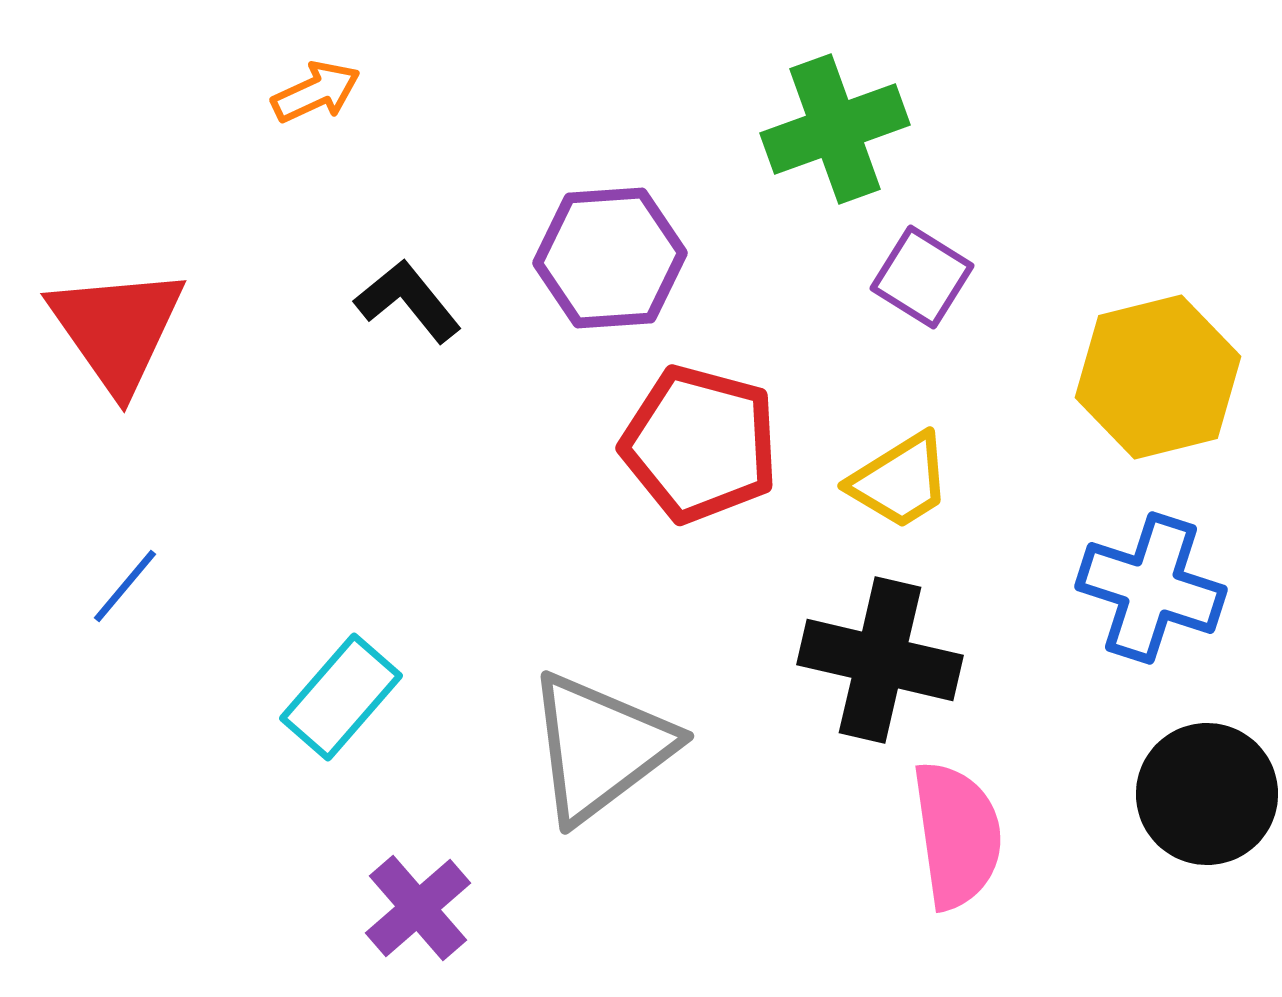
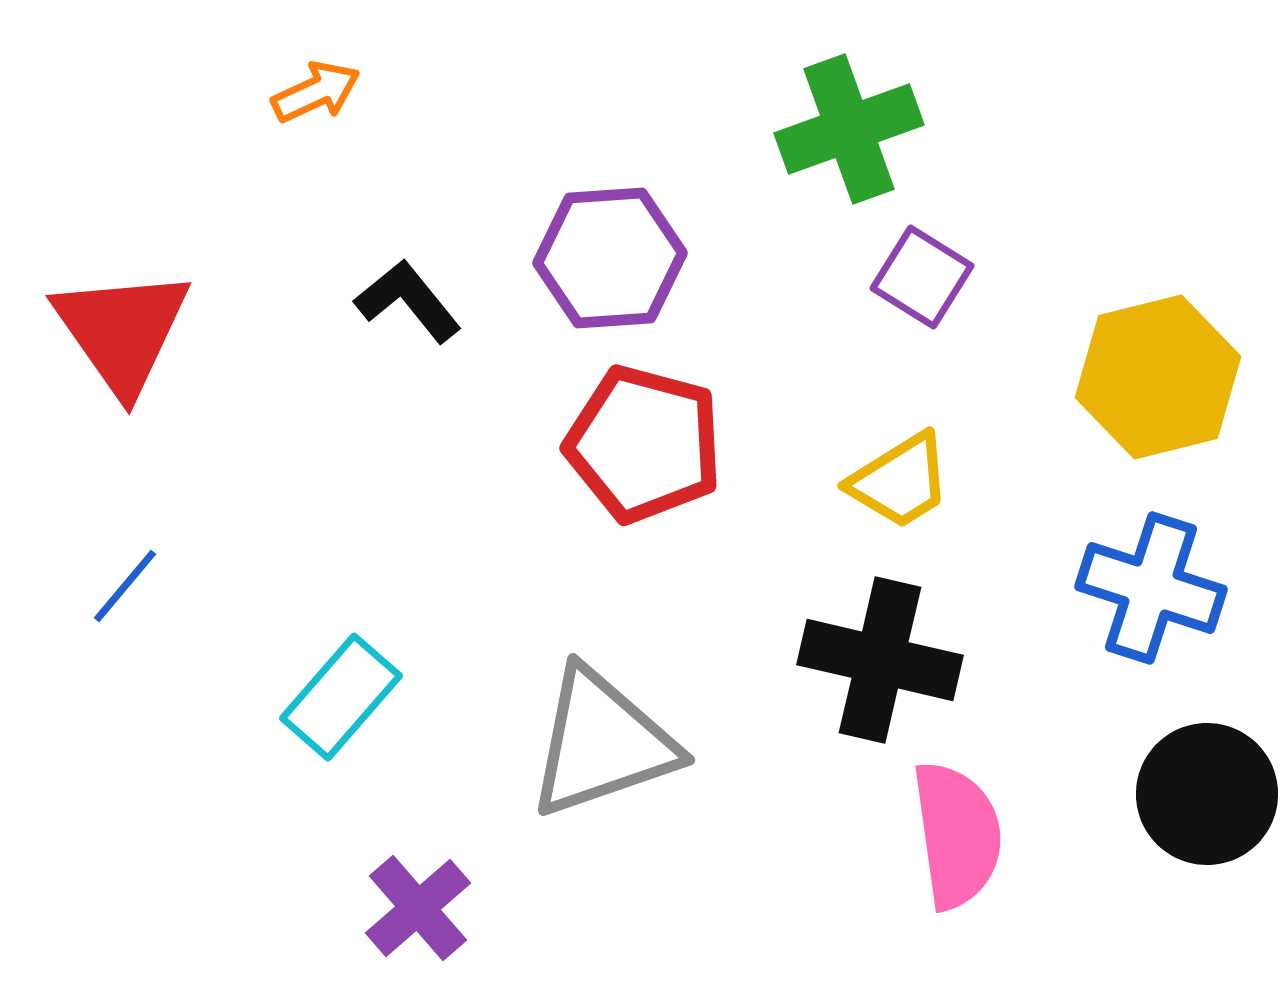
green cross: moved 14 px right
red triangle: moved 5 px right, 2 px down
red pentagon: moved 56 px left
gray triangle: moved 2 px right, 4 px up; rotated 18 degrees clockwise
